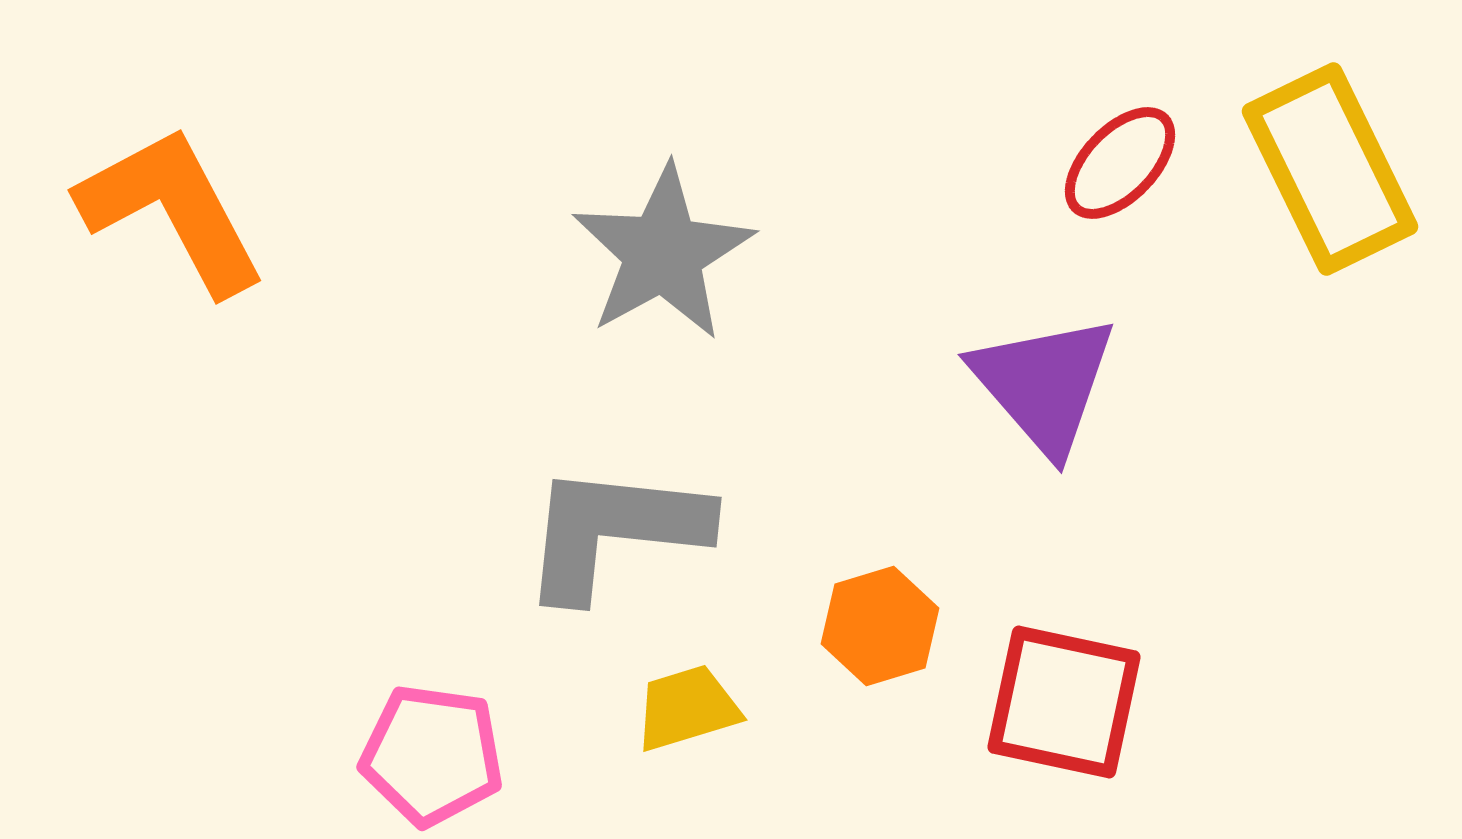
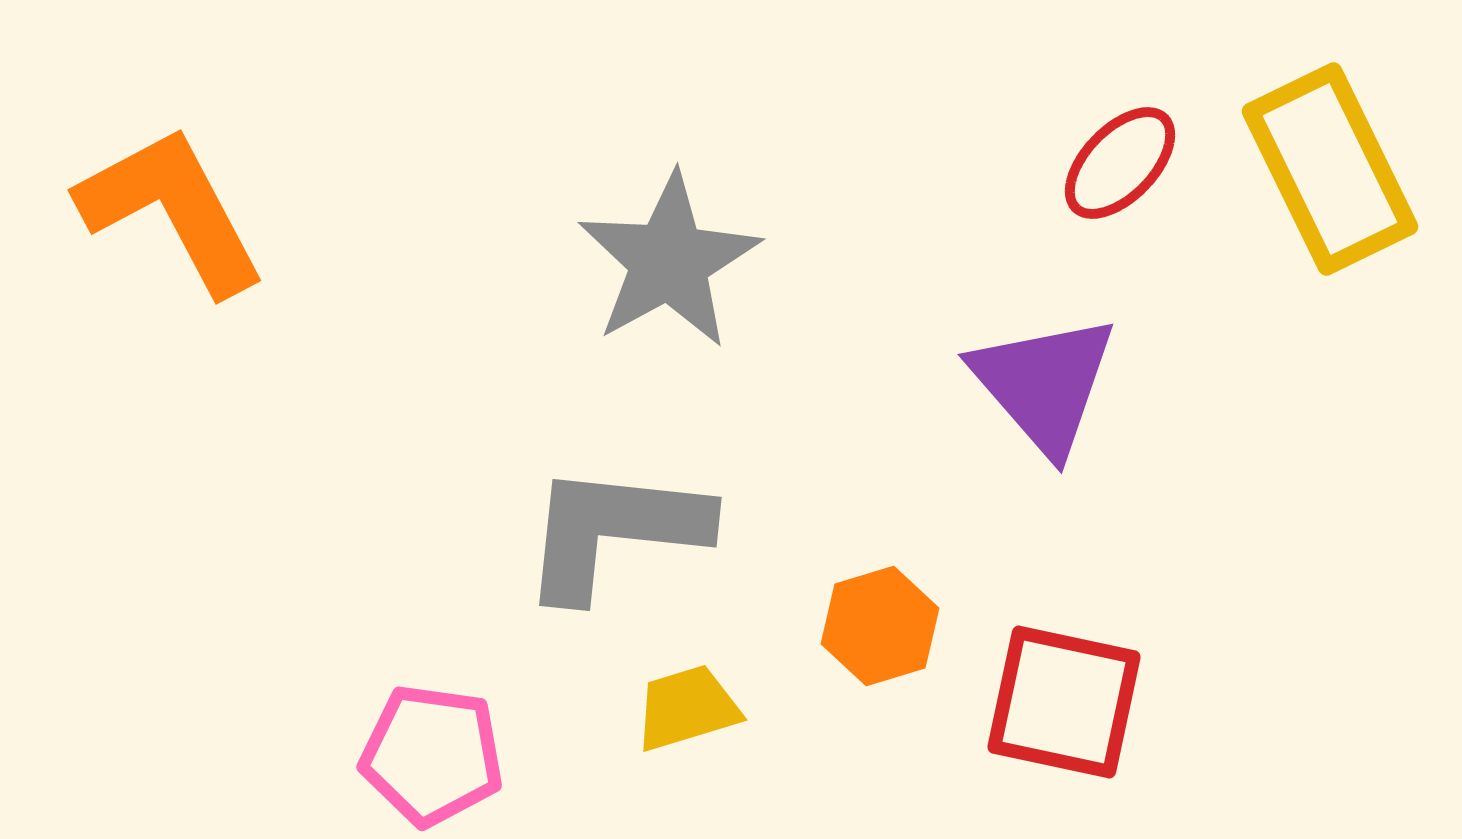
gray star: moved 6 px right, 8 px down
